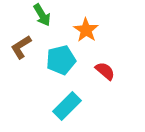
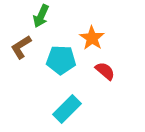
green arrow: moved 1 px left, 1 px down; rotated 55 degrees clockwise
orange star: moved 6 px right, 8 px down
cyan pentagon: rotated 16 degrees clockwise
cyan rectangle: moved 3 px down
